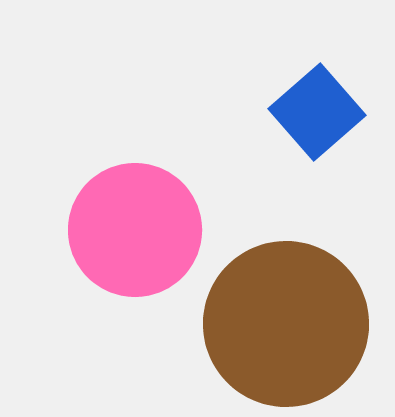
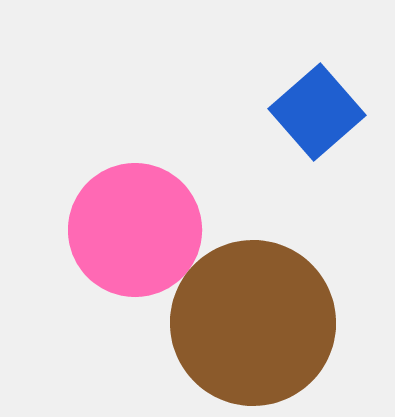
brown circle: moved 33 px left, 1 px up
